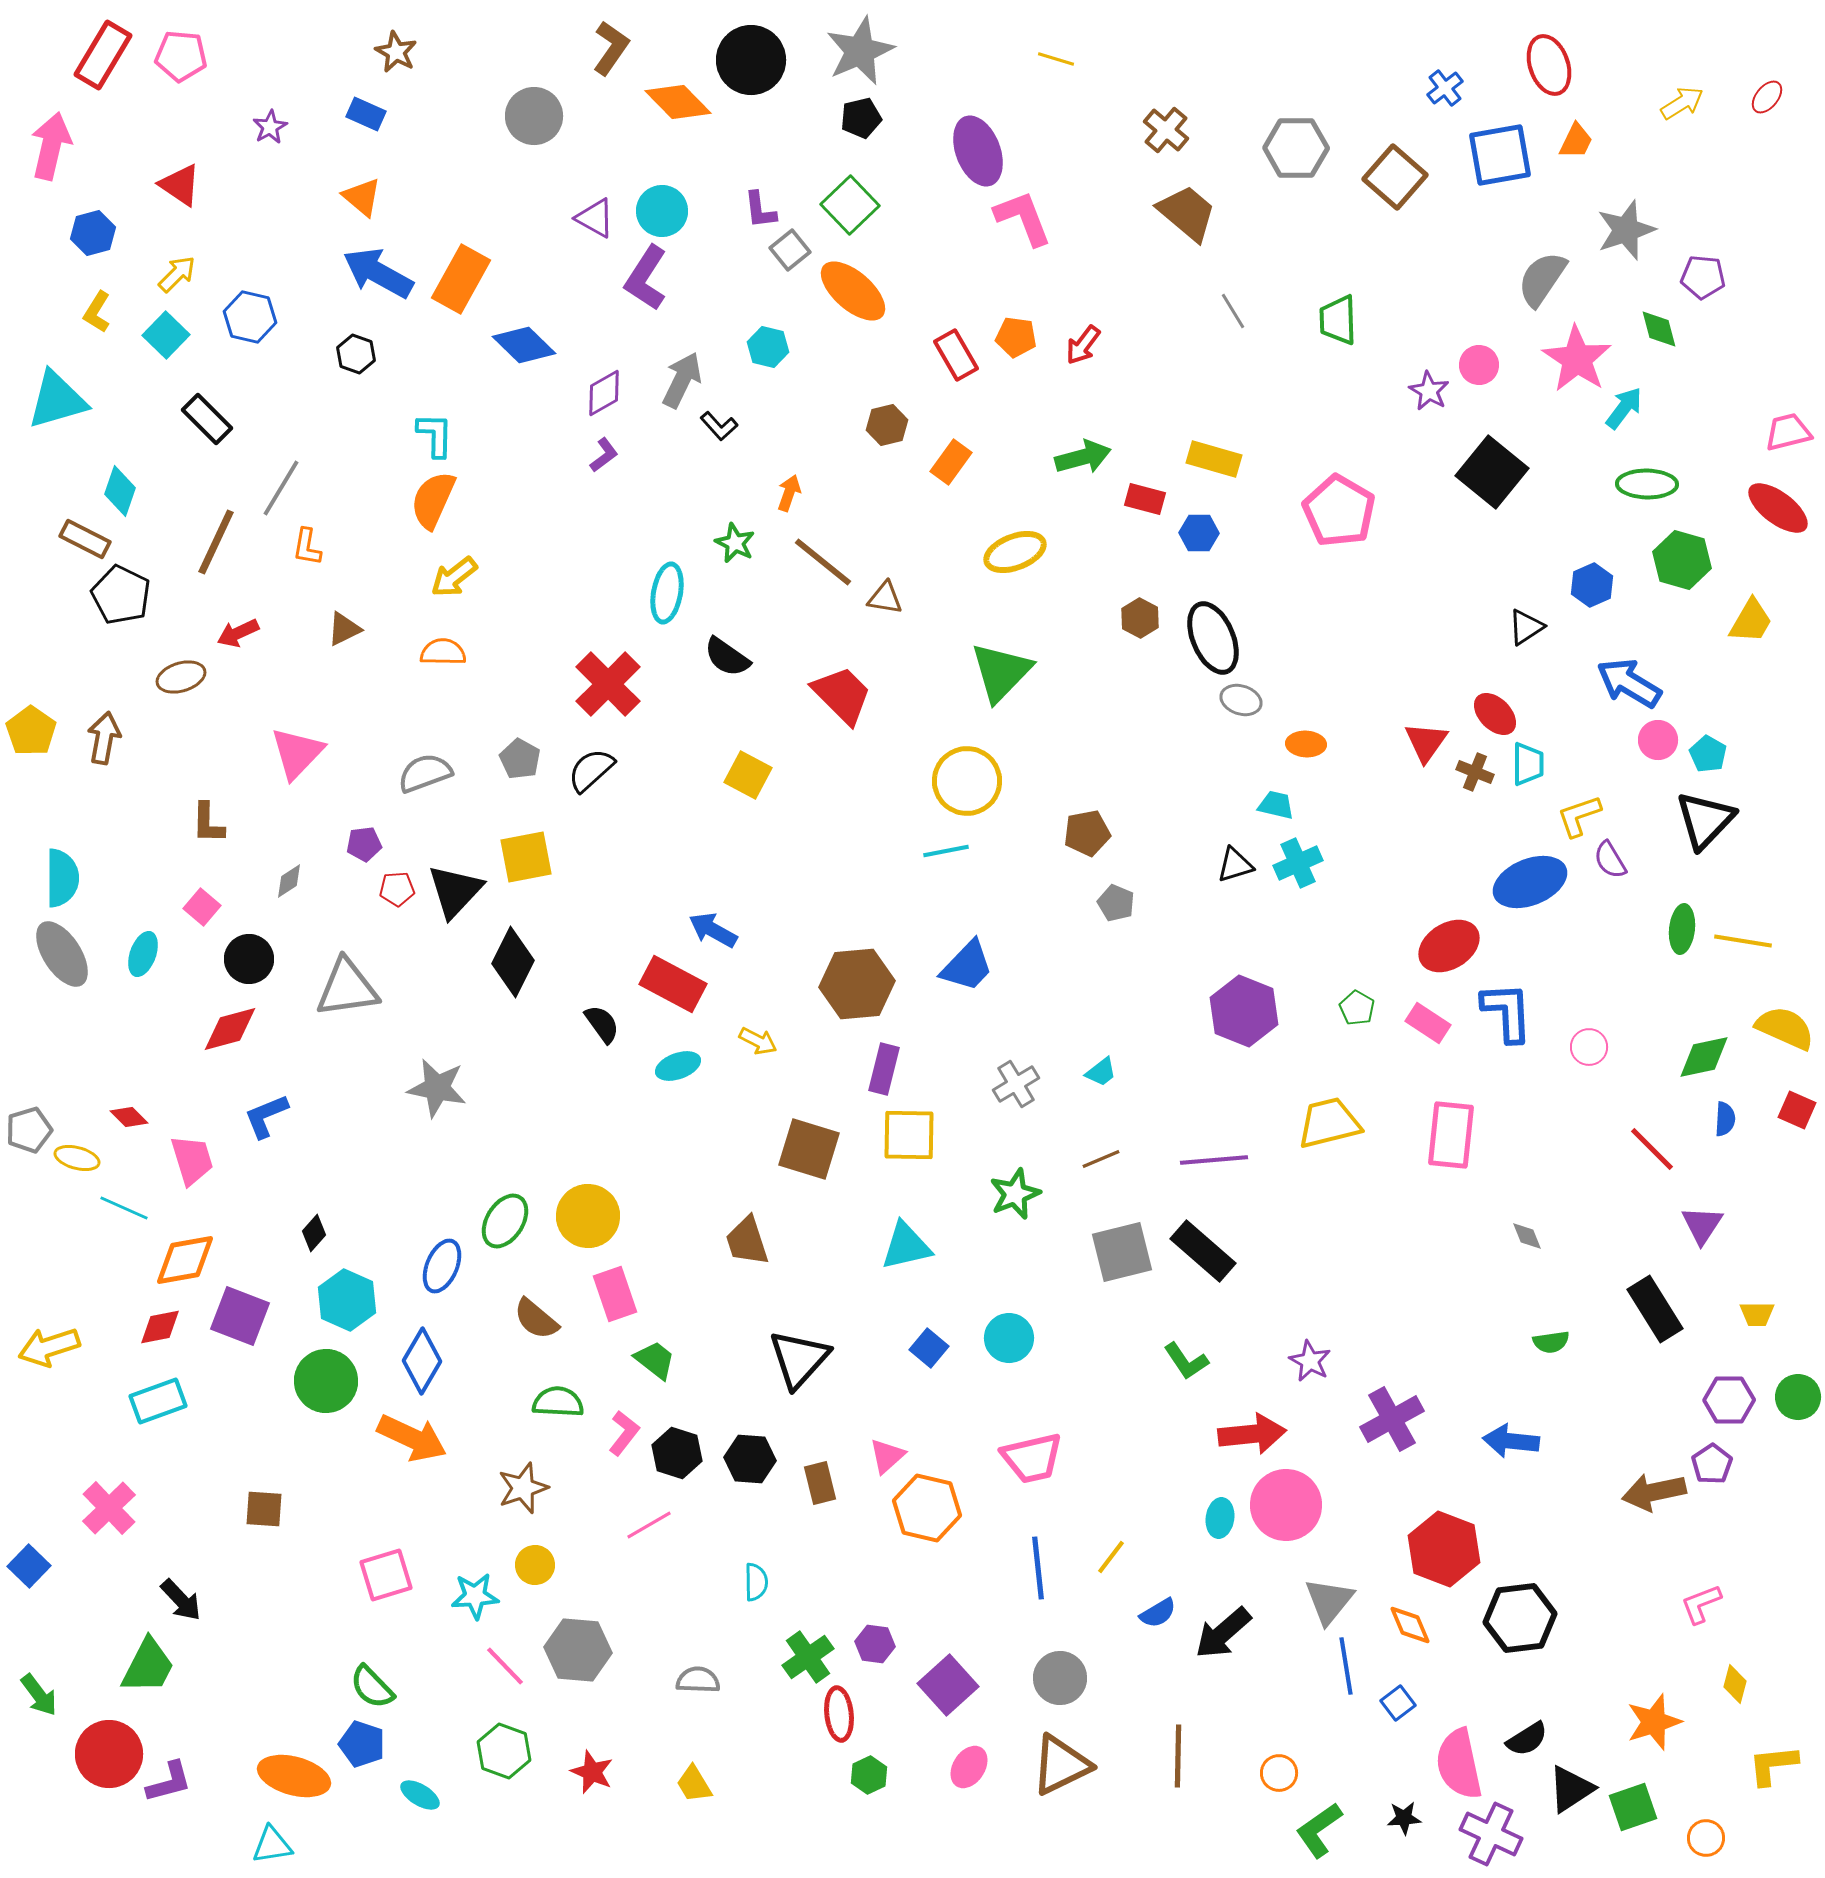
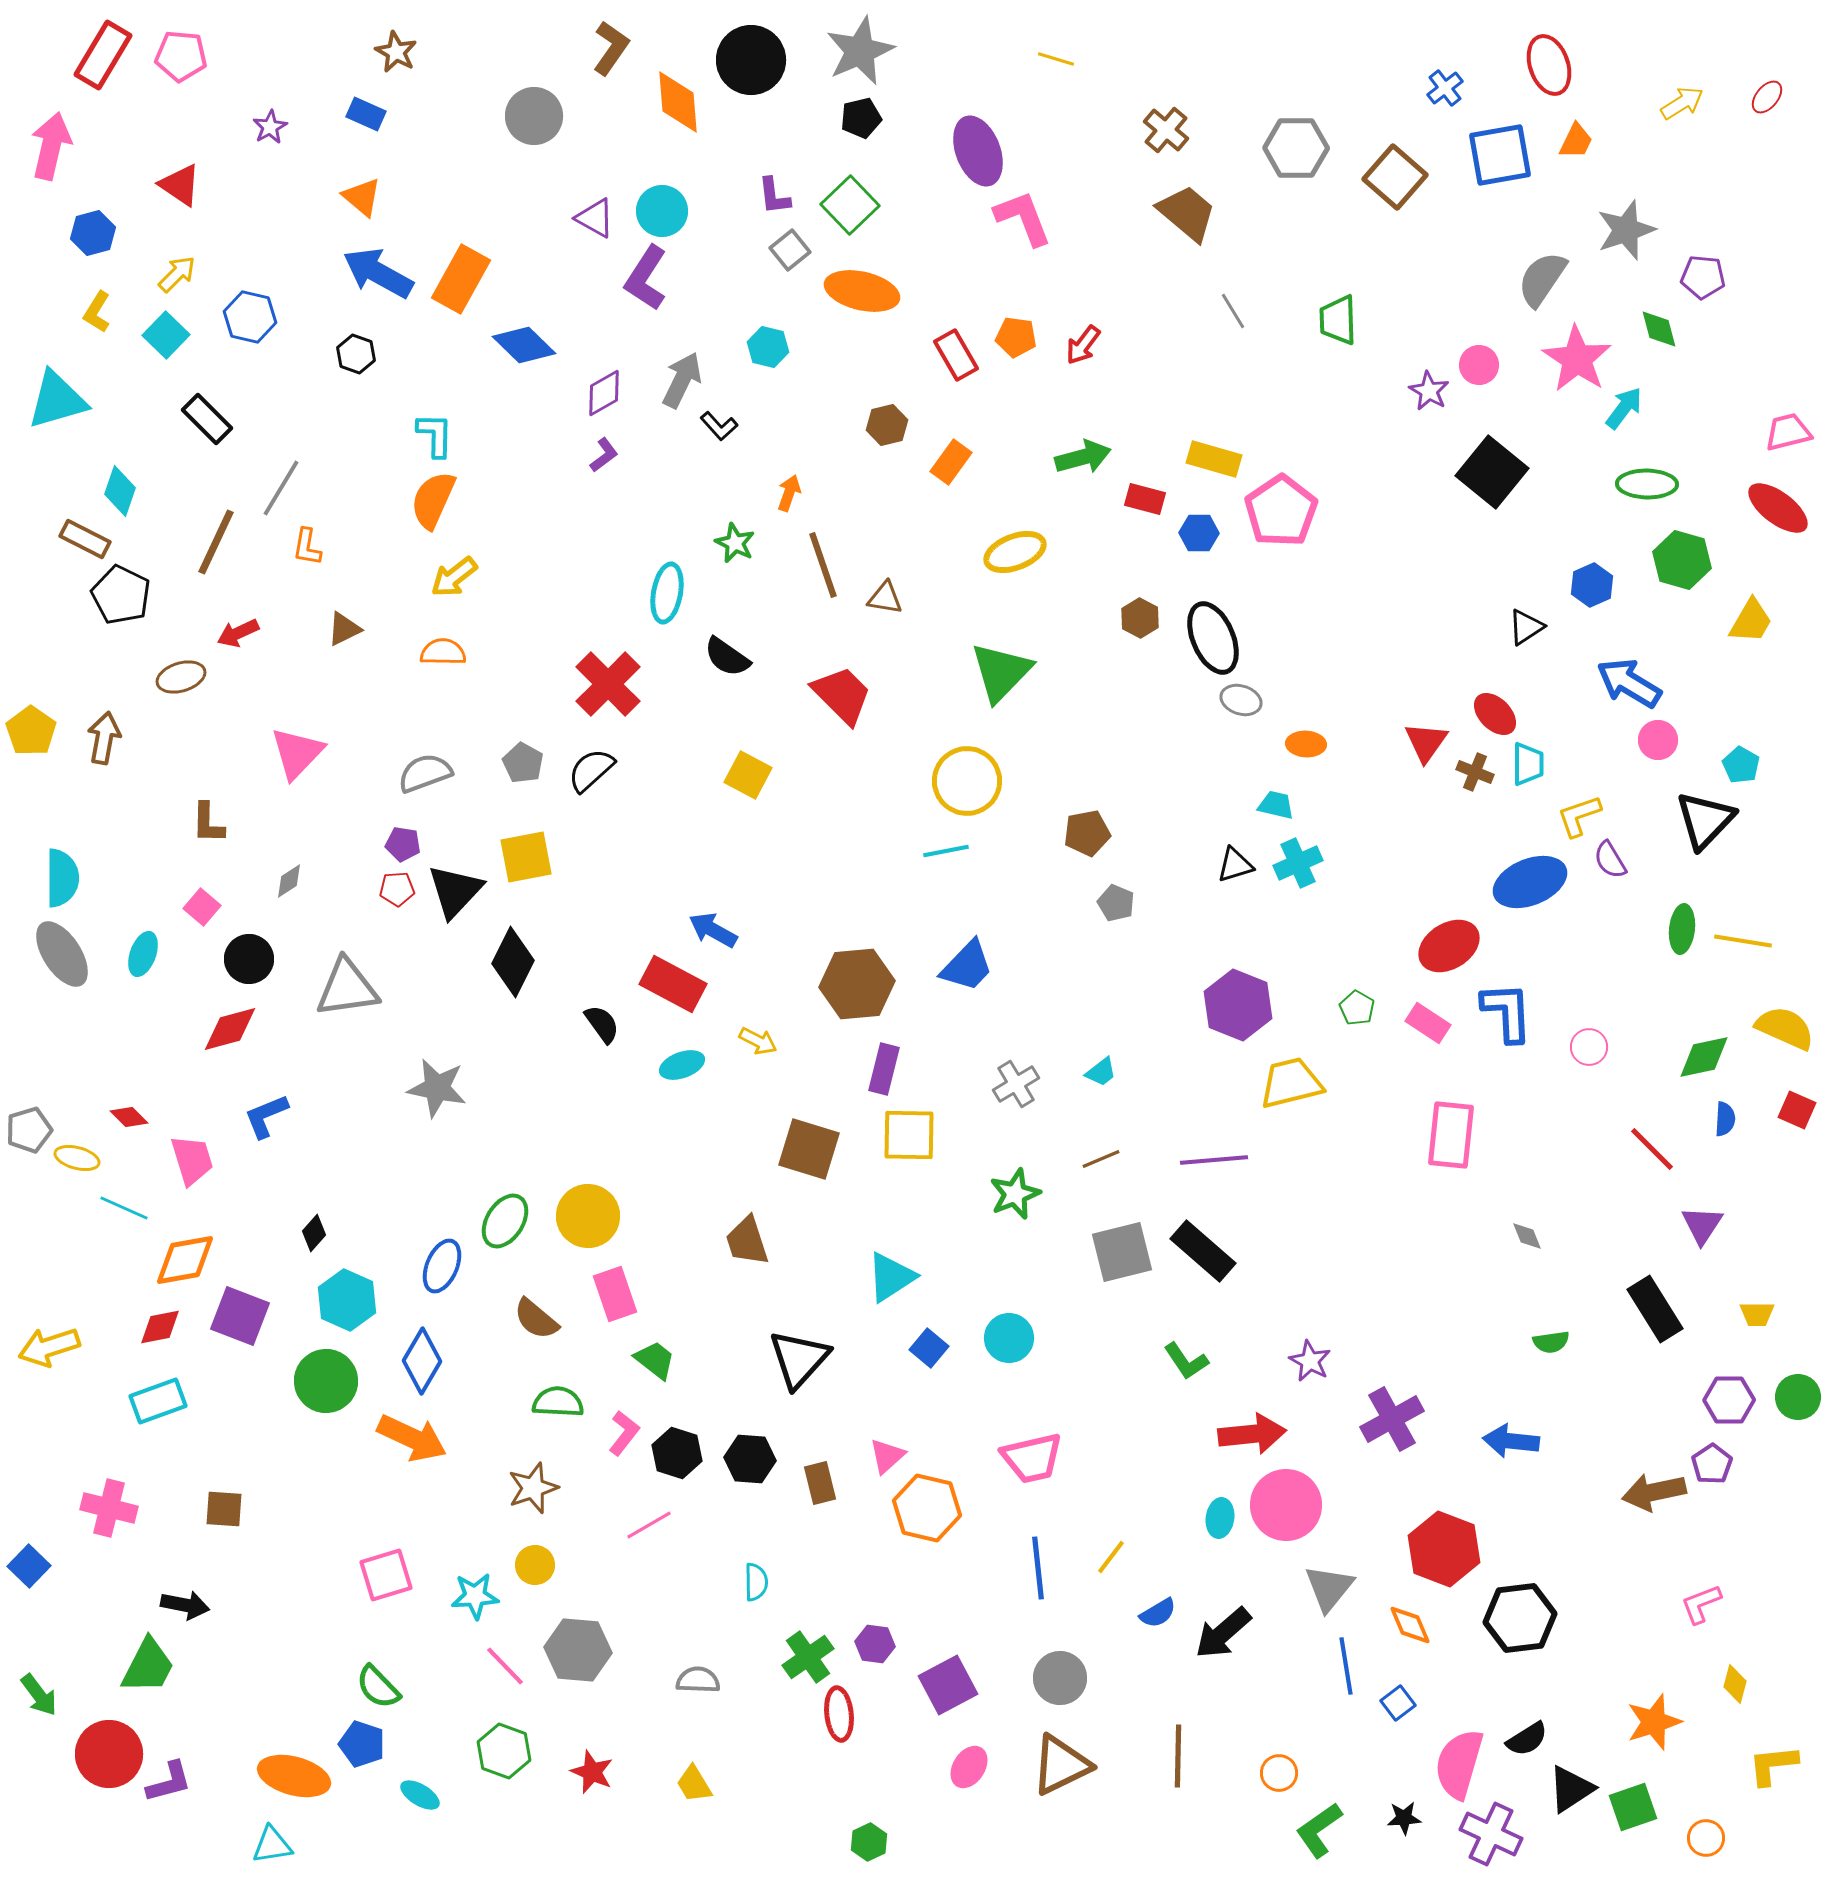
orange diamond at (678, 102): rotated 40 degrees clockwise
purple L-shape at (760, 210): moved 14 px right, 14 px up
orange ellipse at (853, 291): moved 9 px right; rotated 28 degrees counterclockwise
pink pentagon at (1339, 511): moved 58 px left; rotated 8 degrees clockwise
brown line at (823, 562): moved 3 px down; rotated 32 degrees clockwise
cyan pentagon at (1708, 754): moved 33 px right, 11 px down
gray pentagon at (520, 759): moved 3 px right, 4 px down
purple pentagon at (364, 844): moved 39 px right; rotated 16 degrees clockwise
purple hexagon at (1244, 1011): moved 6 px left, 6 px up
cyan ellipse at (678, 1066): moved 4 px right, 1 px up
yellow trapezoid at (1329, 1123): moved 38 px left, 40 px up
cyan triangle at (906, 1246): moved 15 px left, 31 px down; rotated 20 degrees counterclockwise
brown star at (523, 1488): moved 10 px right
pink cross at (109, 1508): rotated 32 degrees counterclockwise
brown square at (264, 1509): moved 40 px left
black arrow at (181, 1600): moved 4 px right, 5 px down; rotated 36 degrees counterclockwise
gray triangle at (1329, 1601): moved 13 px up
purple square at (948, 1685): rotated 14 degrees clockwise
green semicircle at (372, 1687): moved 6 px right
pink semicircle at (1459, 1764): rotated 28 degrees clockwise
green hexagon at (869, 1775): moved 67 px down
